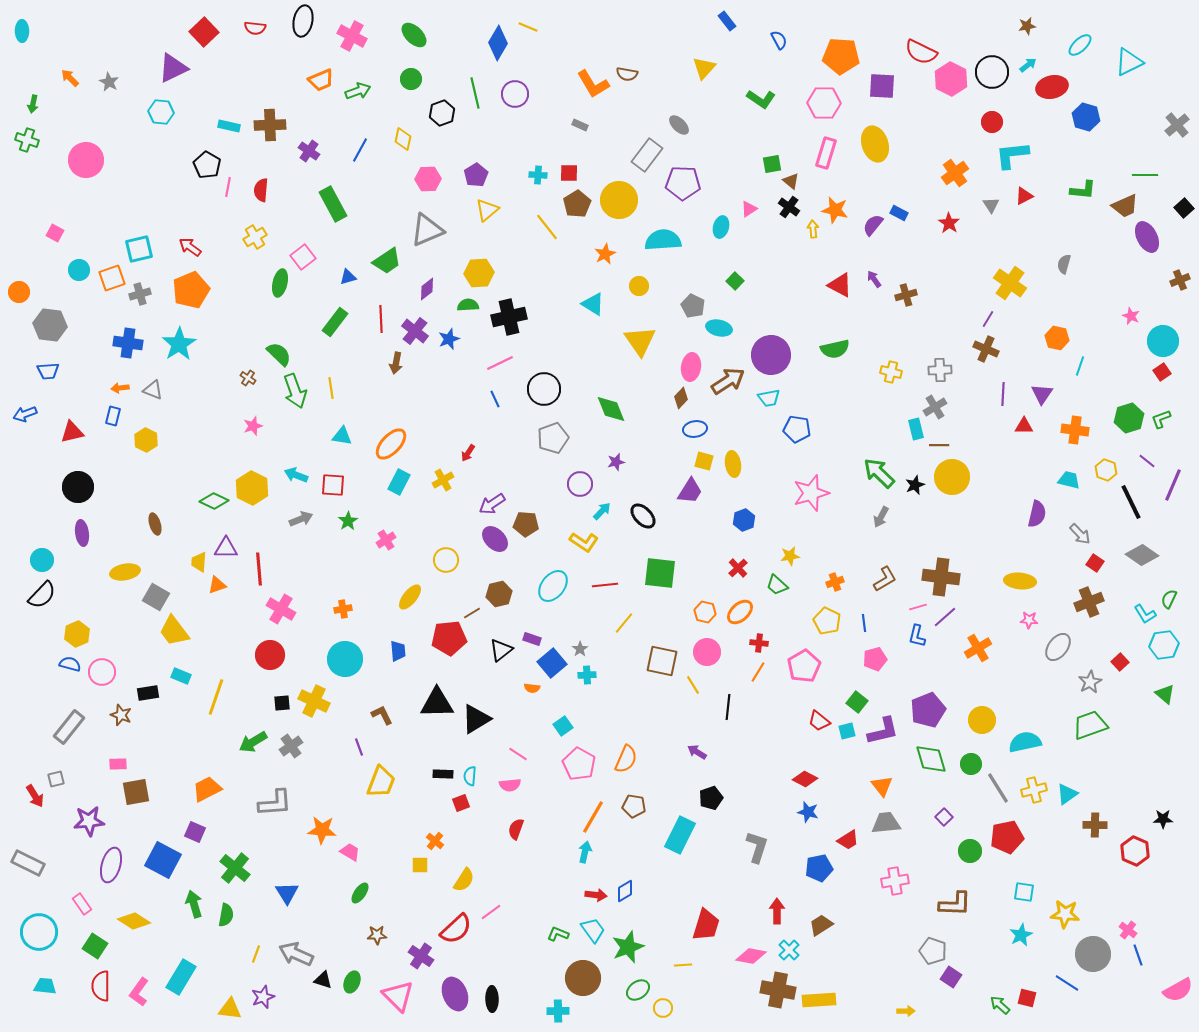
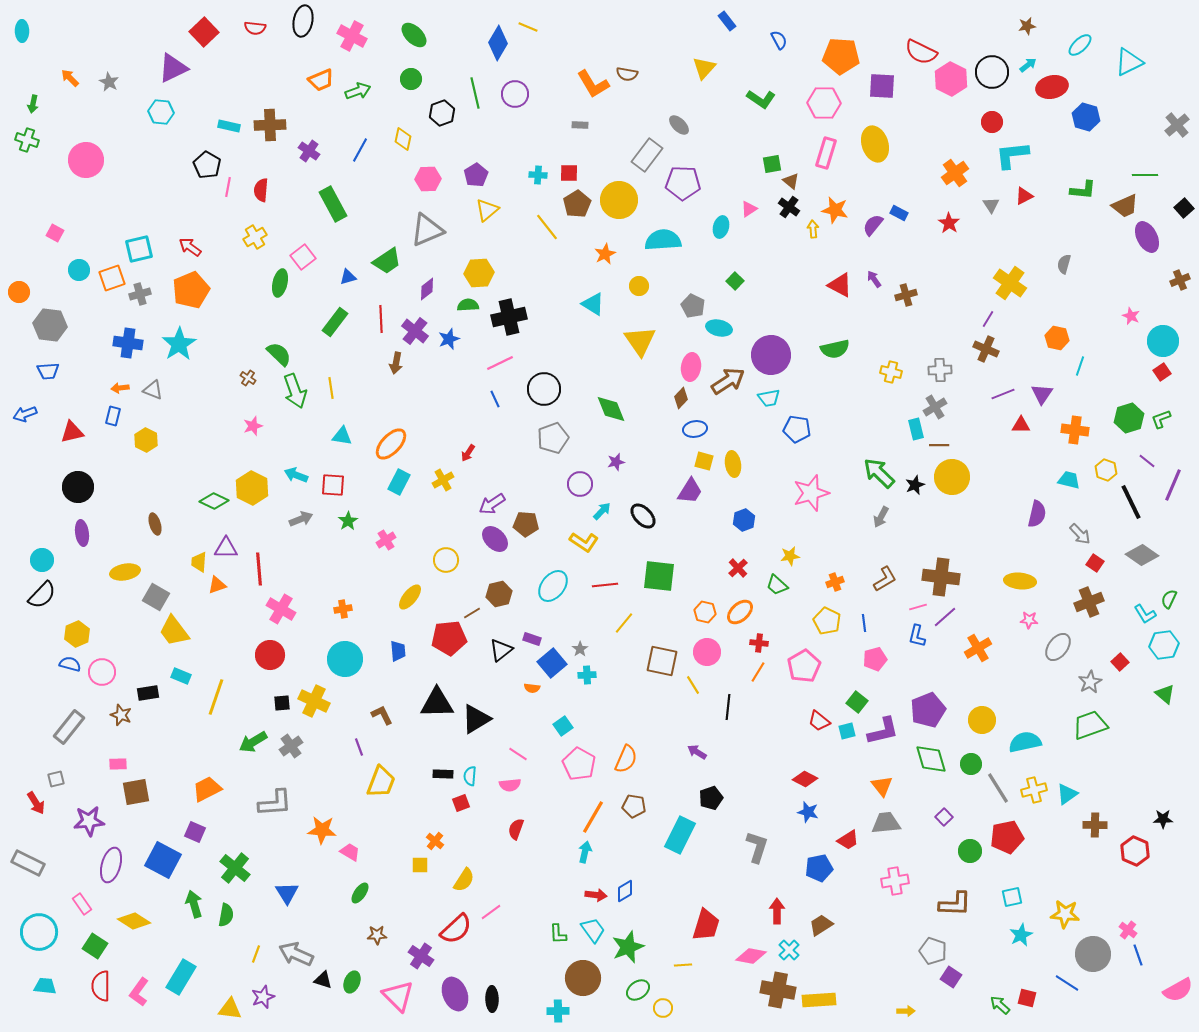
gray rectangle at (580, 125): rotated 21 degrees counterclockwise
purple line at (1003, 394): rotated 65 degrees clockwise
red triangle at (1024, 426): moved 3 px left, 1 px up
green square at (660, 573): moved 1 px left, 3 px down
red arrow at (35, 796): moved 1 px right, 7 px down
cyan square at (1024, 892): moved 12 px left, 5 px down; rotated 20 degrees counterclockwise
green L-shape at (558, 934): rotated 115 degrees counterclockwise
